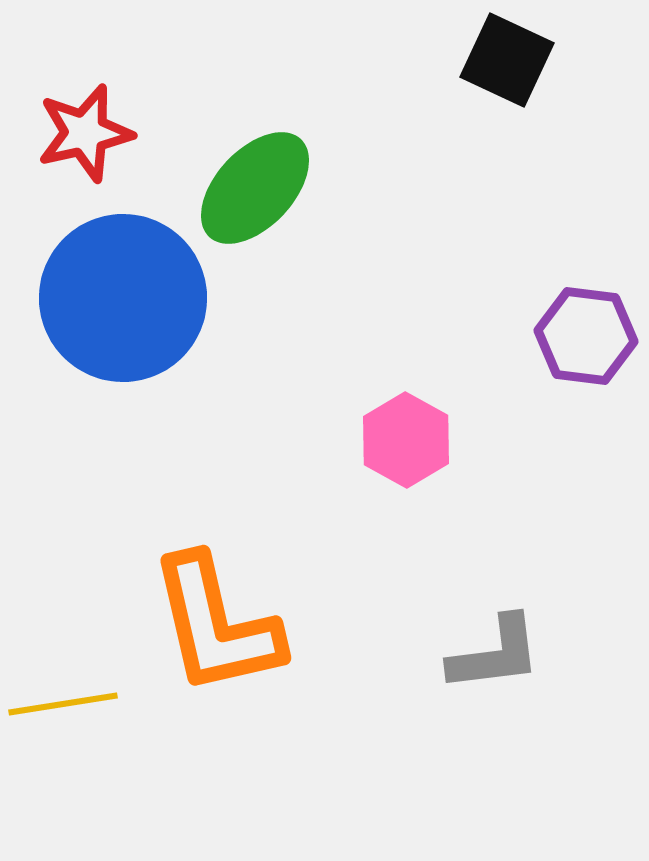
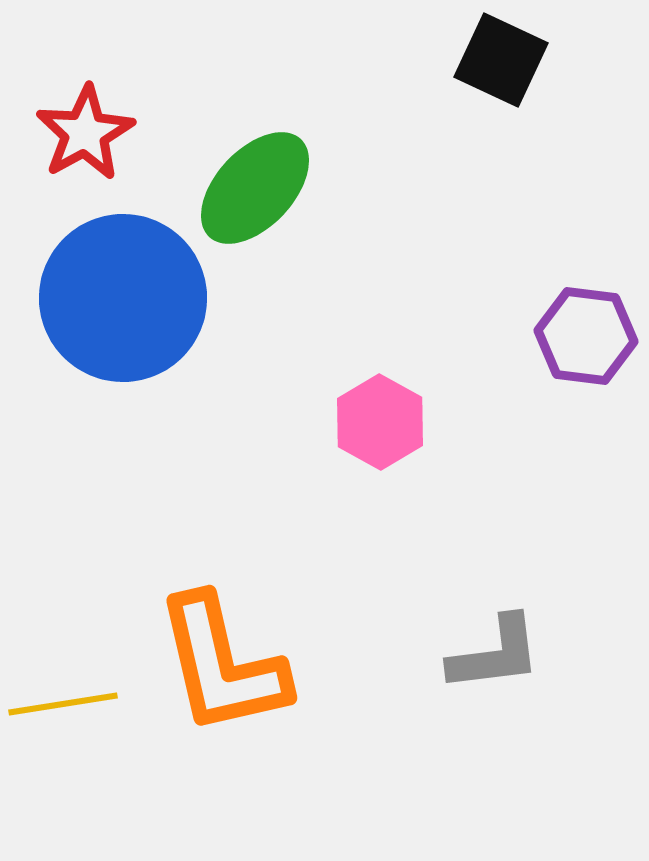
black square: moved 6 px left
red star: rotated 16 degrees counterclockwise
pink hexagon: moved 26 px left, 18 px up
orange L-shape: moved 6 px right, 40 px down
